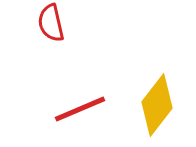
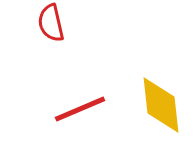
yellow diamond: moved 4 px right; rotated 44 degrees counterclockwise
